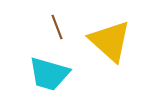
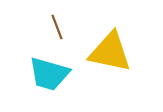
yellow triangle: moved 11 px down; rotated 30 degrees counterclockwise
